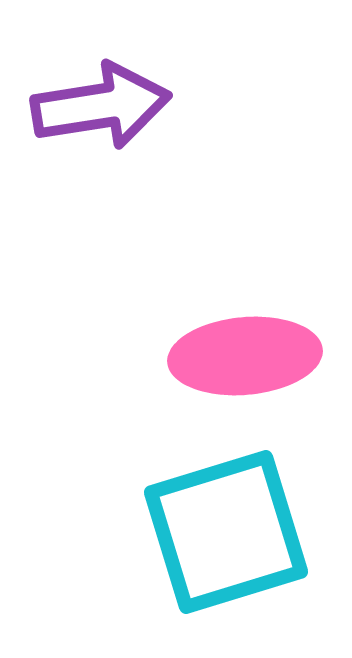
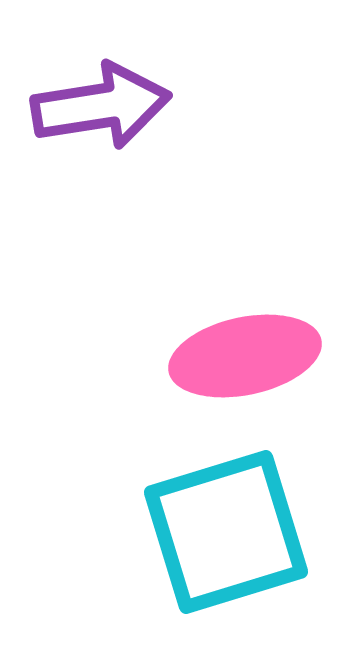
pink ellipse: rotated 7 degrees counterclockwise
